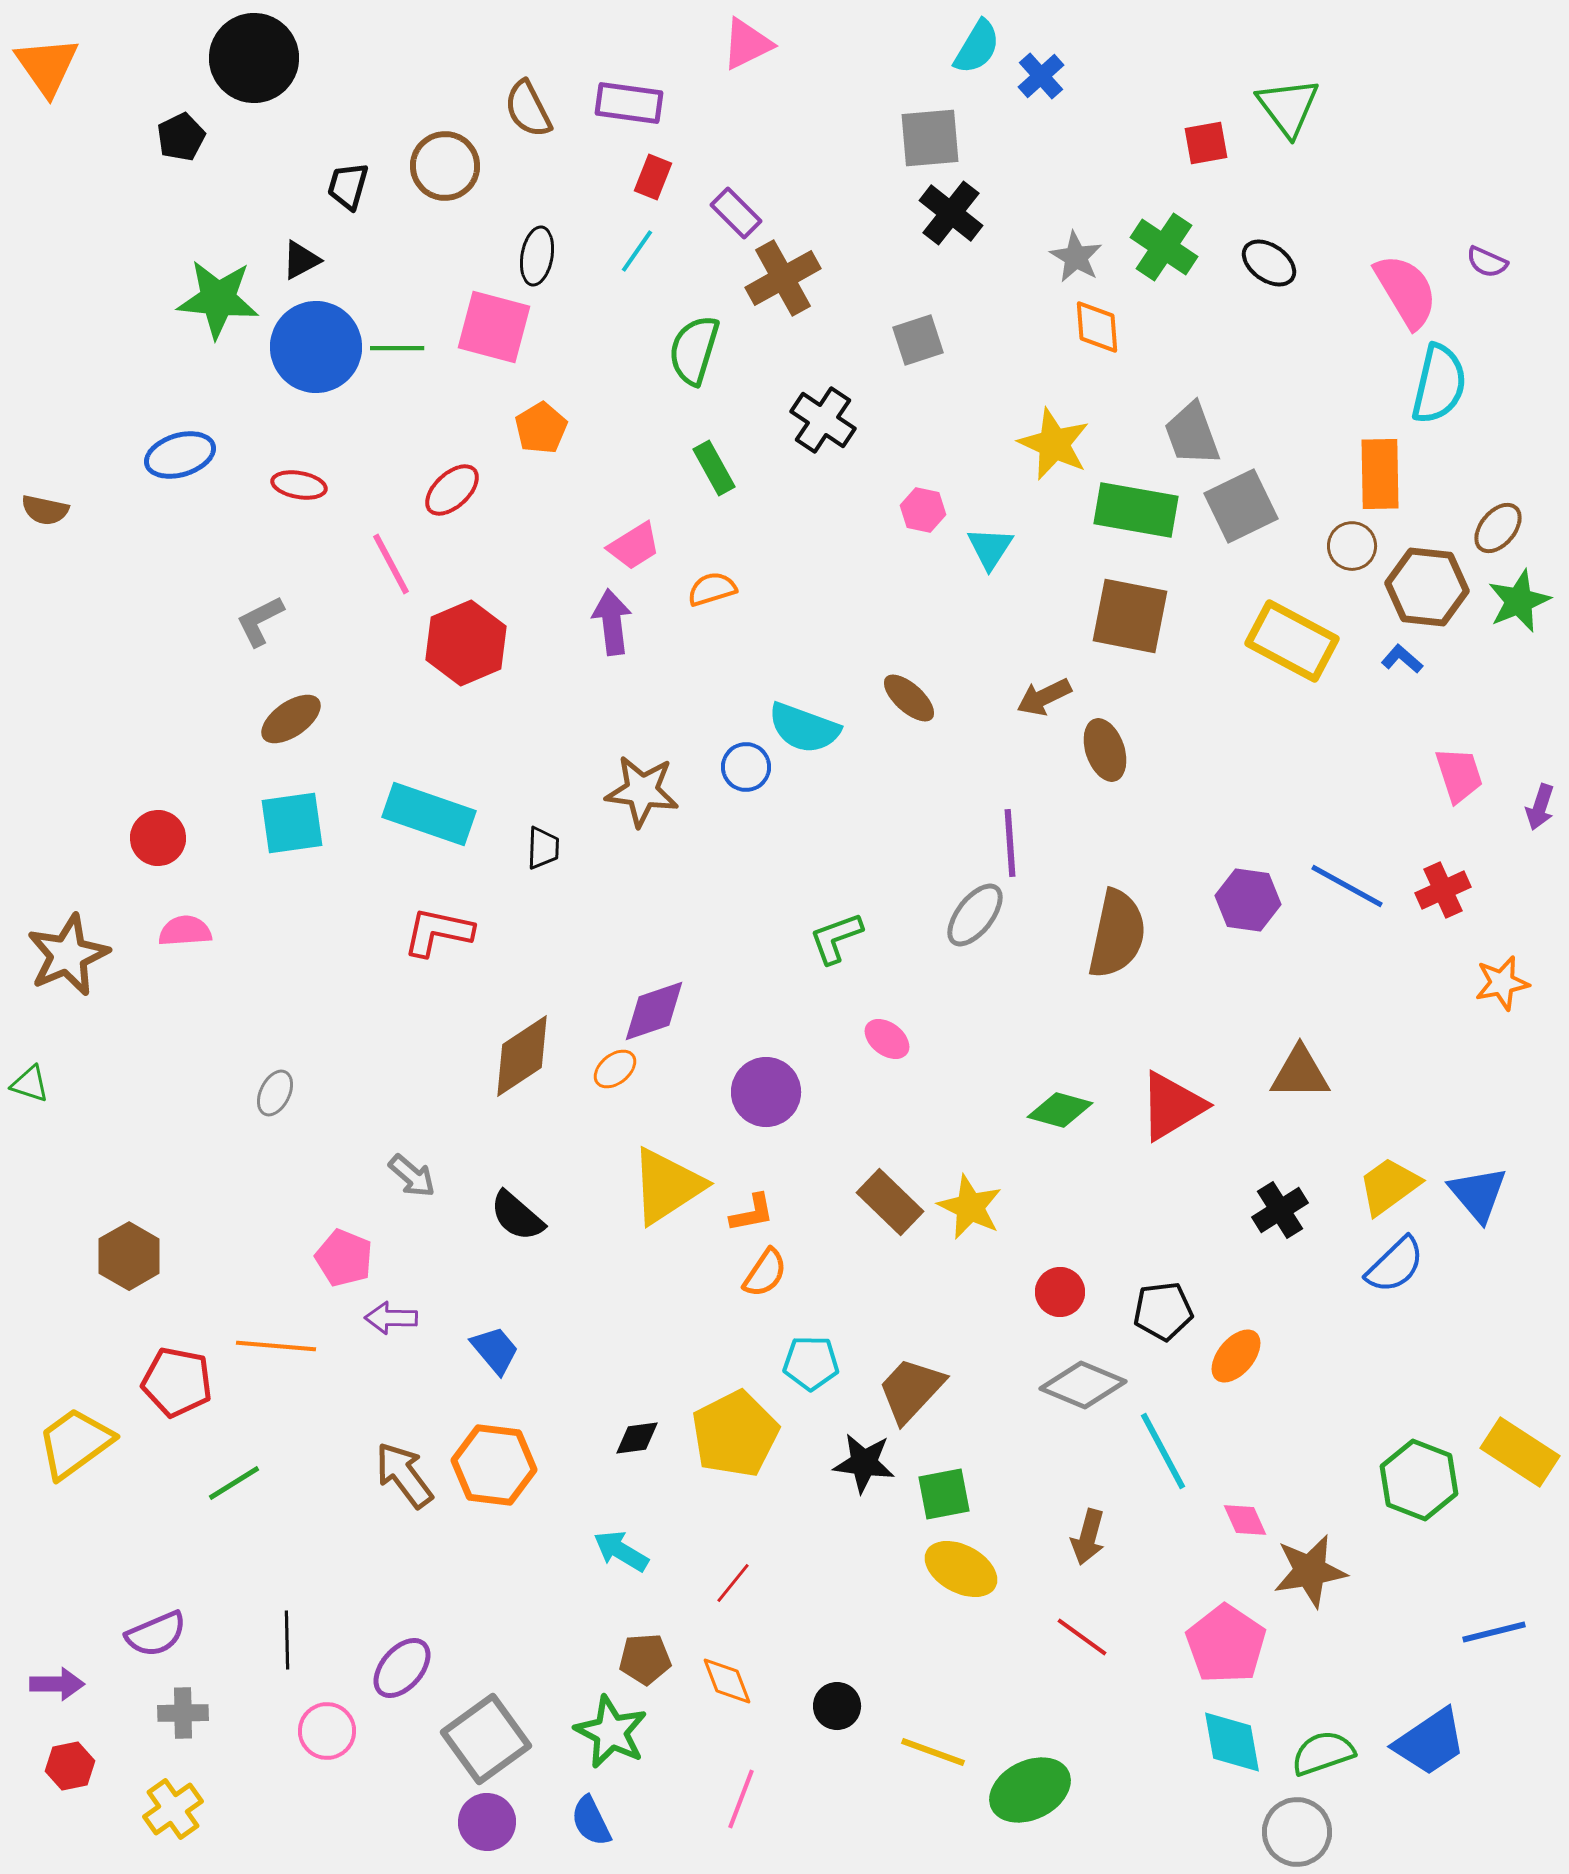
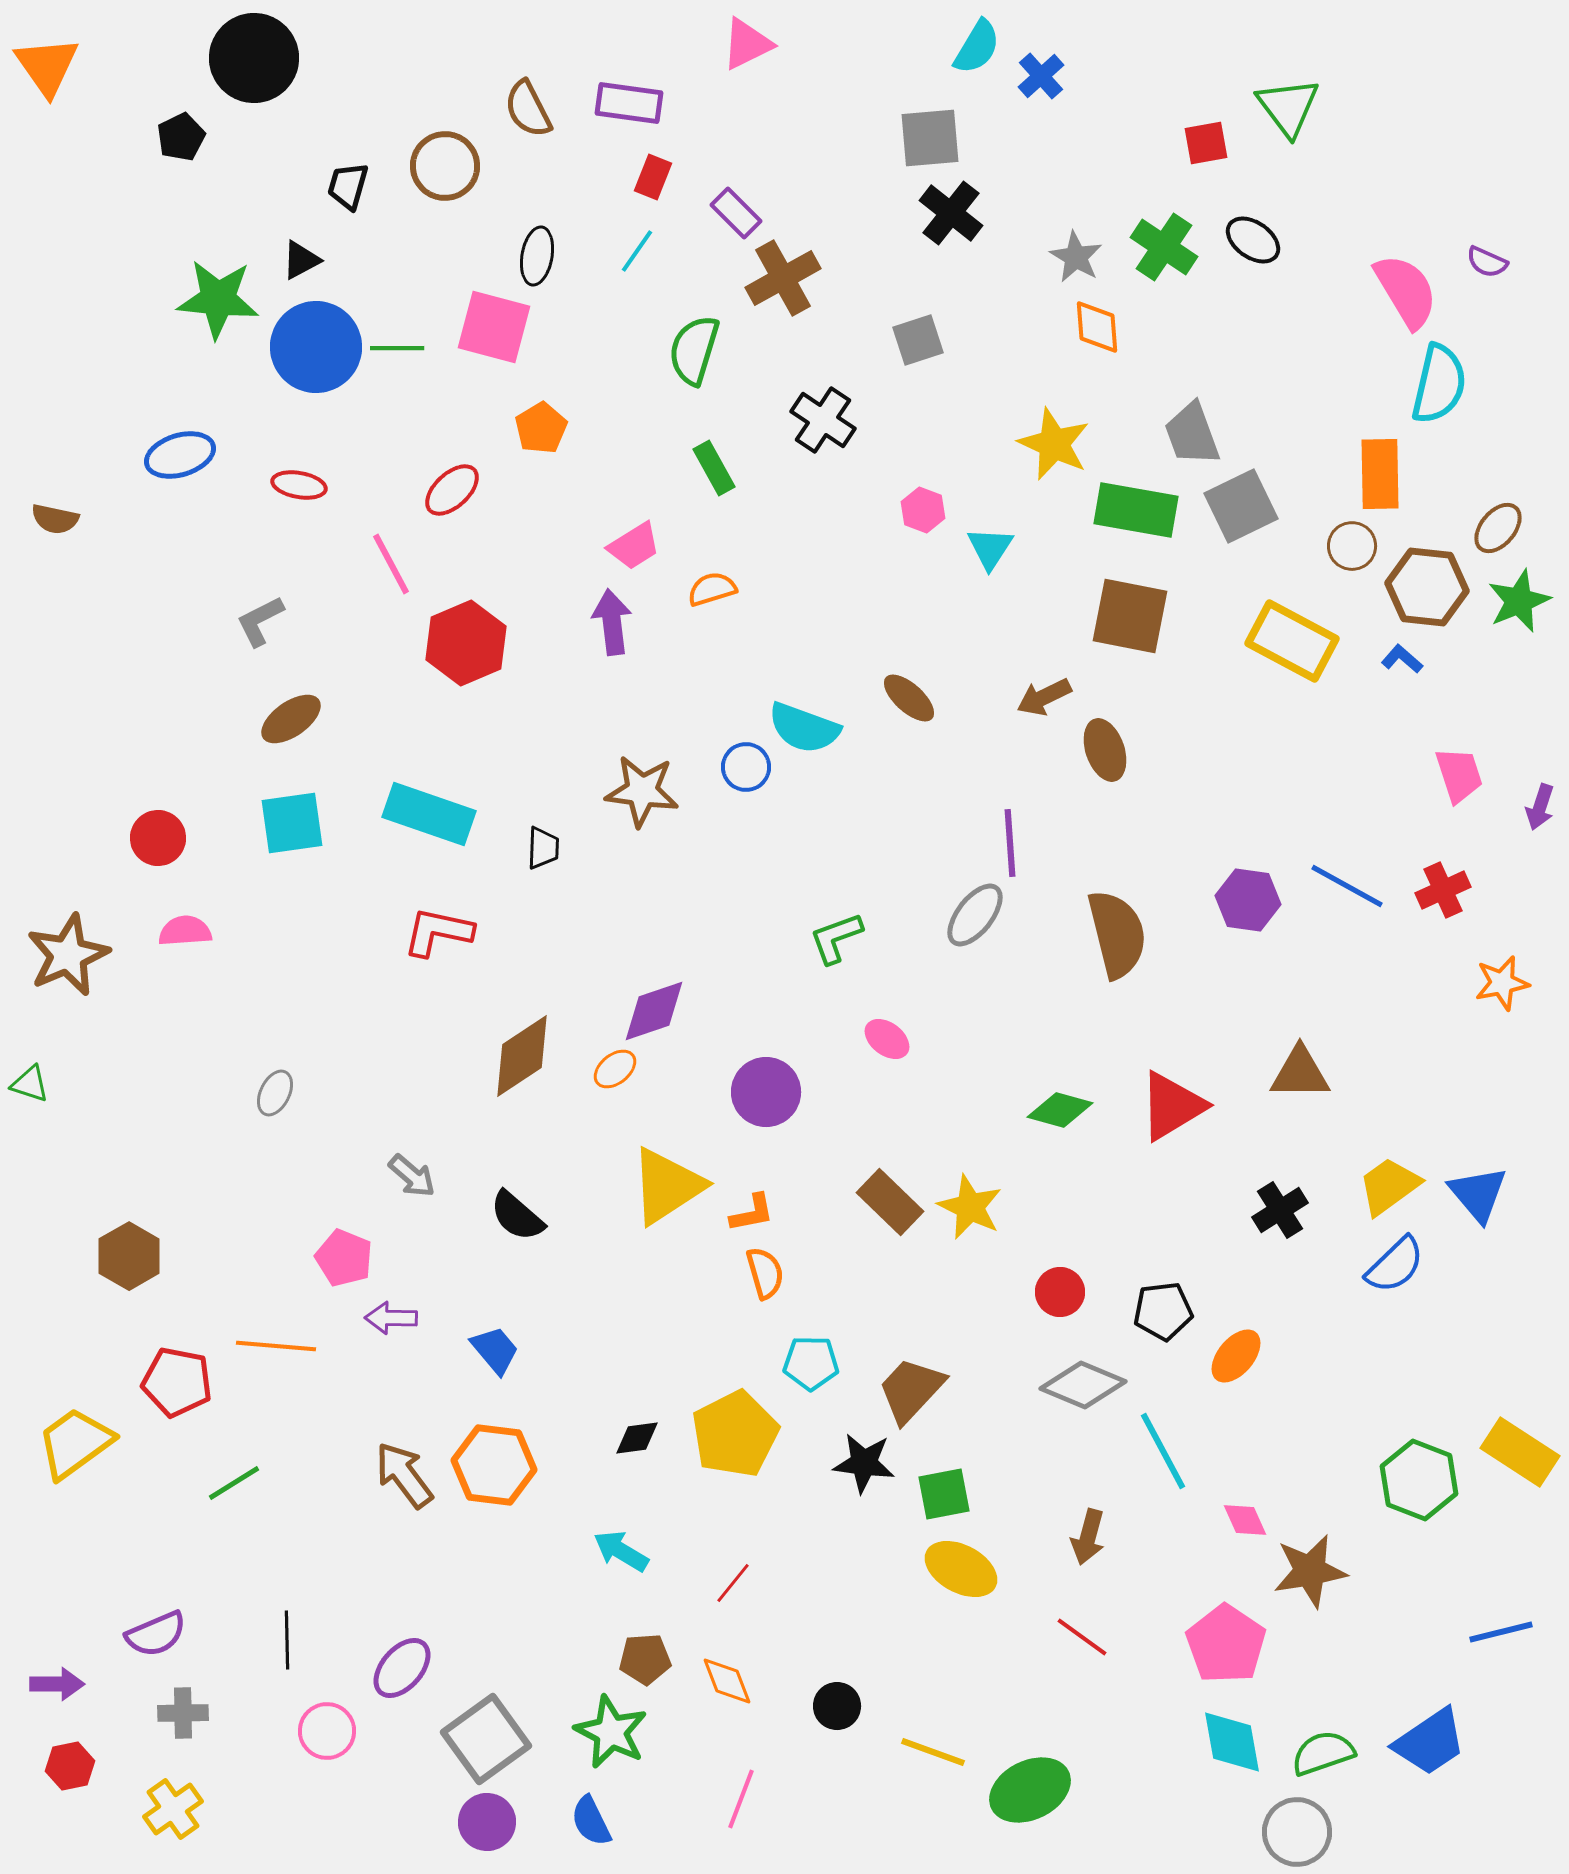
black ellipse at (1269, 263): moved 16 px left, 23 px up
brown semicircle at (45, 510): moved 10 px right, 9 px down
pink hexagon at (923, 510): rotated 9 degrees clockwise
brown semicircle at (1117, 934): rotated 26 degrees counterclockwise
orange semicircle at (765, 1273): rotated 50 degrees counterclockwise
blue line at (1494, 1632): moved 7 px right
